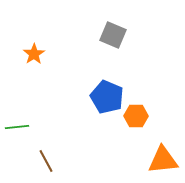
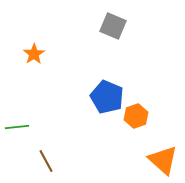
gray square: moved 9 px up
orange hexagon: rotated 20 degrees counterclockwise
orange triangle: rotated 48 degrees clockwise
